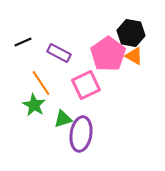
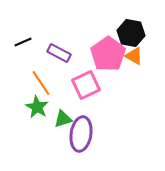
green star: moved 3 px right, 2 px down
